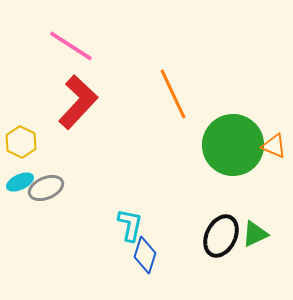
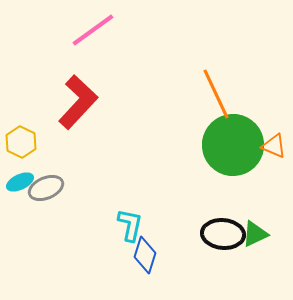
pink line: moved 22 px right, 16 px up; rotated 69 degrees counterclockwise
orange line: moved 43 px right
black ellipse: moved 2 px right, 2 px up; rotated 69 degrees clockwise
